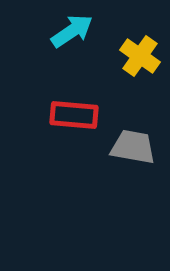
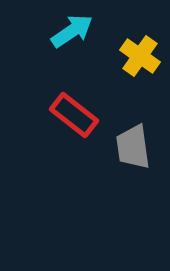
red rectangle: rotated 33 degrees clockwise
gray trapezoid: rotated 108 degrees counterclockwise
